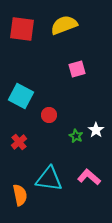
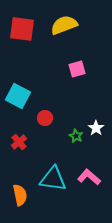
cyan square: moved 3 px left
red circle: moved 4 px left, 3 px down
white star: moved 2 px up
cyan triangle: moved 4 px right
